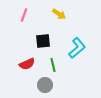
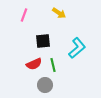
yellow arrow: moved 1 px up
red semicircle: moved 7 px right
